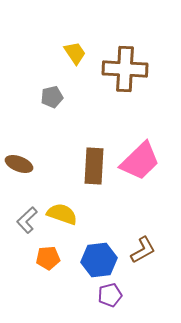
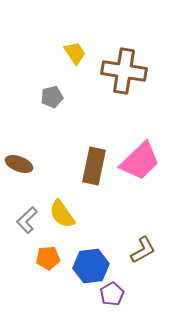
brown cross: moved 1 px left, 2 px down; rotated 6 degrees clockwise
brown rectangle: rotated 9 degrees clockwise
yellow semicircle: rotated 144 degrees counterclockwise
blue hexagon: moved 8 px left, 6 px down
purple pentagon: moved 2 px right, 1 px up; rotated 15 degrees counterclockwise
